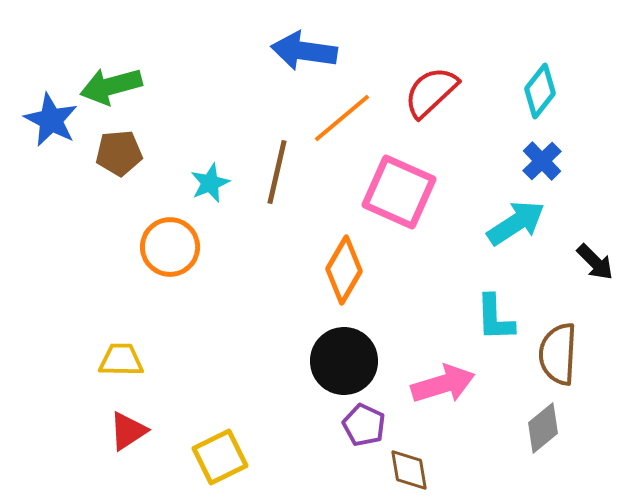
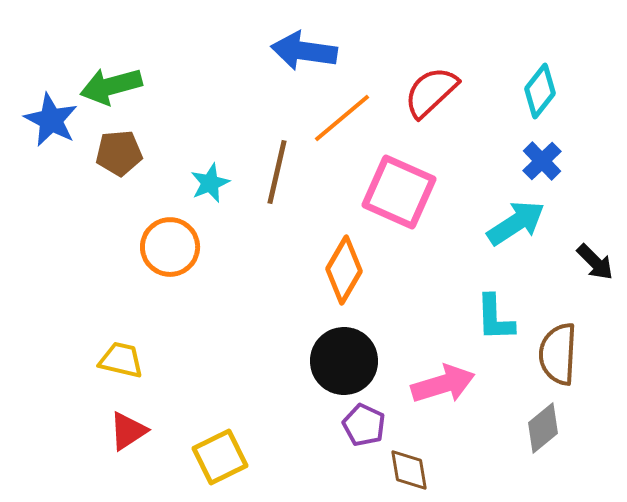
yellow trapezoid: rotated 12 degrees clockwise
